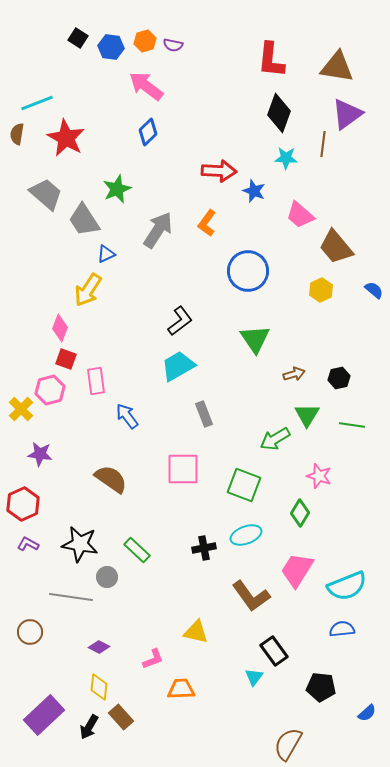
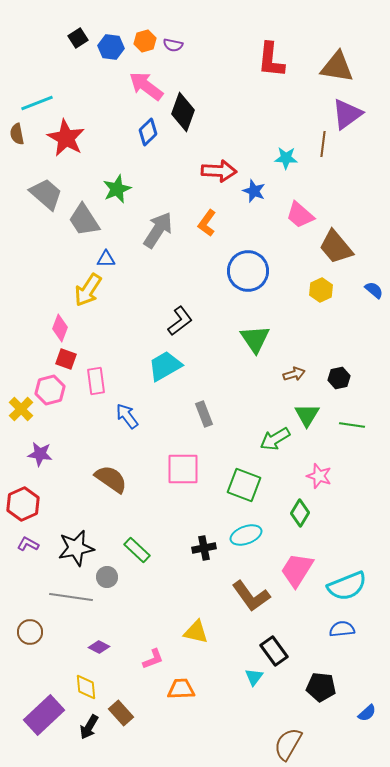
black square at (78, 38): rotated 24 degrees clockwise
black diamond at (279, 113): moved 96 px left, 1 px up
brown semicircle at (17, 134): rotated 20 degrees counterclockwise
blue triangle at (106, 254): moved 5 px down; rotated 24 degrees clockwise
cyan trapezoid at (178, 366): moved 13 px left
black star at (80, 544): moved 4 px left, 4 px down; rotated 21 degrees counterclockwise
yellow diamond at (99, 687): moved 13 px left; rotated 12 degrees counterclockwise
brown rectangle at (121, 717): moved 4 px up
